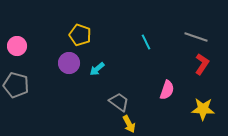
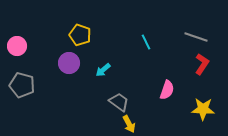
cyan arrow: moved 6 px right, 1 px down
gray pentagon: moved 6 px right
